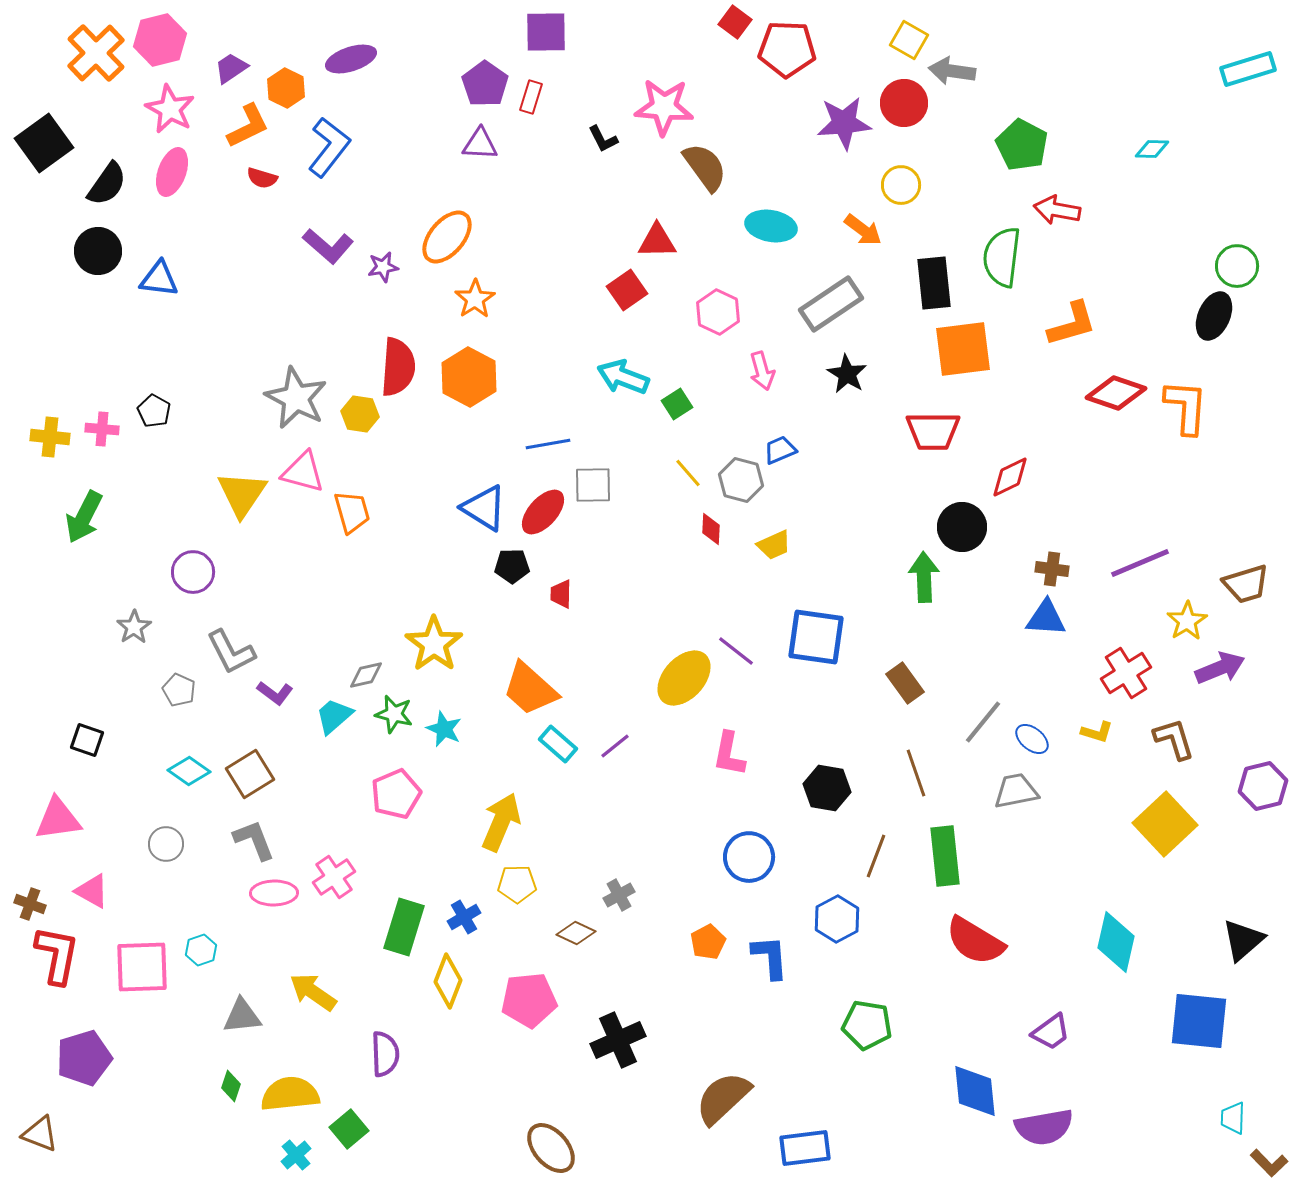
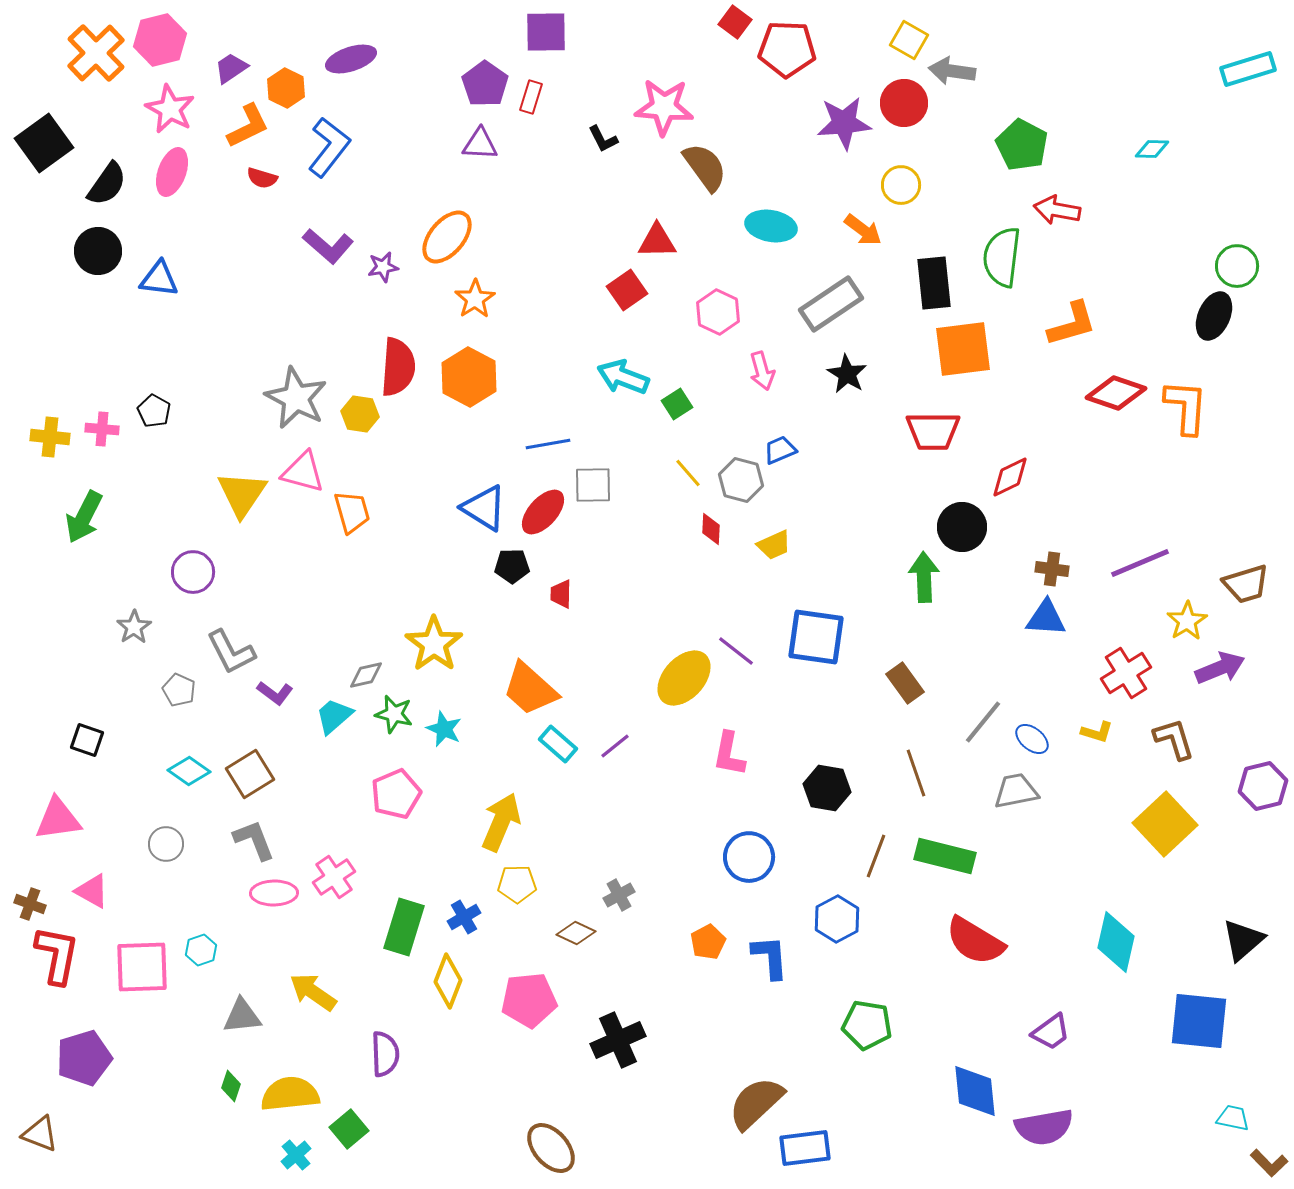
green rectangle at (945, 856): rotated 70 degrees counterclockwise
brown semicircle at (723, 1098): moved 33 px right, 5 px down
cyan trapezoid at (1233, 1118): rotated 100 degrees clockwise
